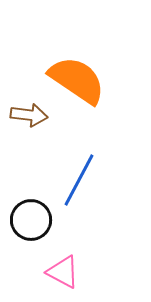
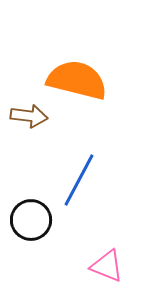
orange semicircle: rotated 20 degrees counterclockwise
brown arrow: moved 1 px down
pink triangle: moved 44 px right, 6 px up; rotated 6 degrees counterclockwise
